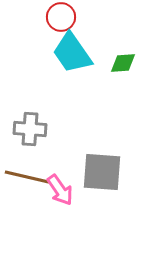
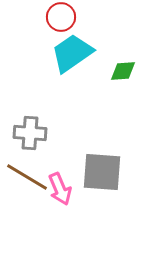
cyan trapezoid: rotated 90 degrees clockwise
green diamond: moved 8 px down
gray cross: moved 4 px down
brown line: rotated 18 degrees clockwise
pink arrow: moved 1 px up; rotated 12 degrees clockwise
